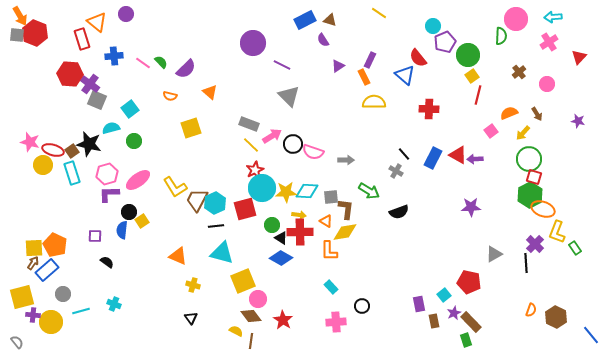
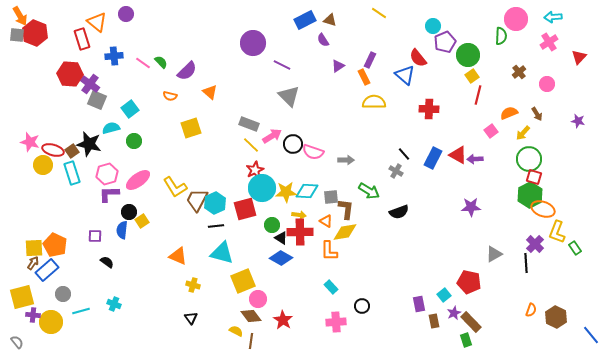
purple semicircle at (186, 69): moved 1 px right, 2 px down
